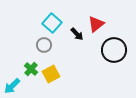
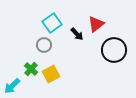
cyan square: rotated 12 degrees clockwise
